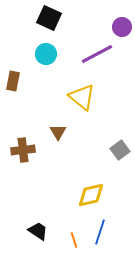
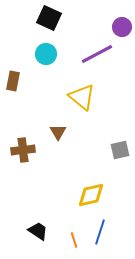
gray square: rotated 24 degrees clockwise
